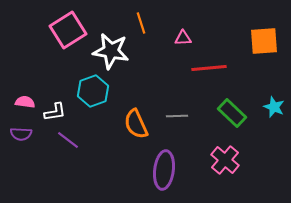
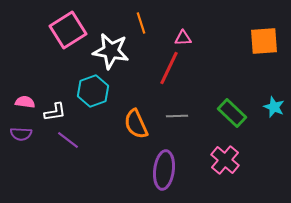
red line: moved 40 px left; rotated 60 degrees counterclockwise
